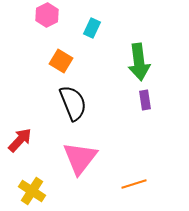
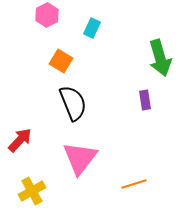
green arrow: moved 21 px right, 4 px up; rotated 9 degrees counterclockwise
yellow cross: rotated 28 degrees clockwise
